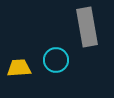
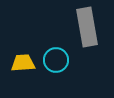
yellow trapezoid: moved 4 px right, 5 px up
